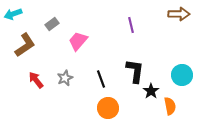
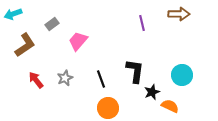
purple line: moved 11 px right, 2 px up
black star: moved 1 px right, 1 px down; rotated 14 degrees clockwise
orange semicircle: rotated 54 degrees counterclockwise
